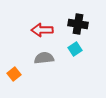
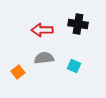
cyan square: moved 1 px left, 17 px down; rotated 32 degrees counterclockwise
orange square: moved 4 px right, 2 px up
